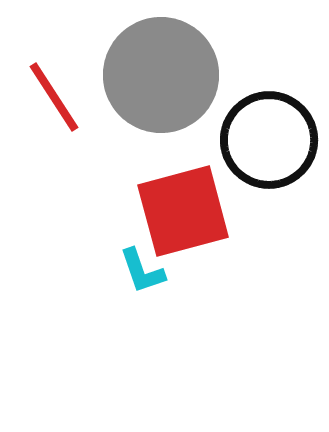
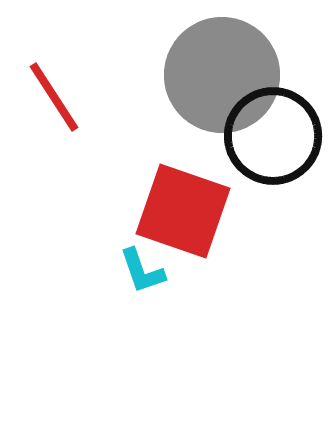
gray circle: moved 61 px right
black circle: moved 4 px right, 4 px up
red square: rotated 34 degrees clockwise
